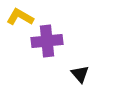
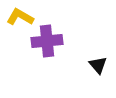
black triangle: moved 18 px right, 9 px up
